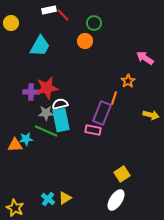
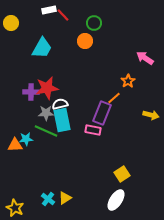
cyan trapezoid: moved 2 px right, 2 px down
orange line: rotated 32 degrees clockwise
cyan rectangle: moved 1 px right
